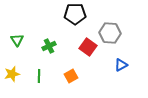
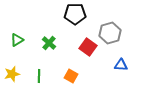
gray hexagon: rotated 20 degrees counterclockwise
green triangle: rotated 32 degrees clockwise
green cross: moved 3 px up; rotated 24 degrees counterclockwise
blue triangle: rotated 32 degrees clockwise
orange square: rotated 32 degrees counterclockwise
